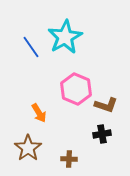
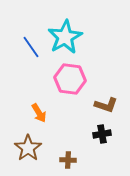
pink hexagon: moved 6 px left, 10 px up; rotated 16 degrees counterclockwise
brown cross: moved 1 px left, 1 px down
